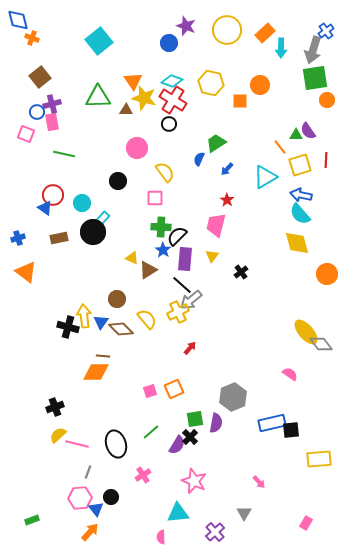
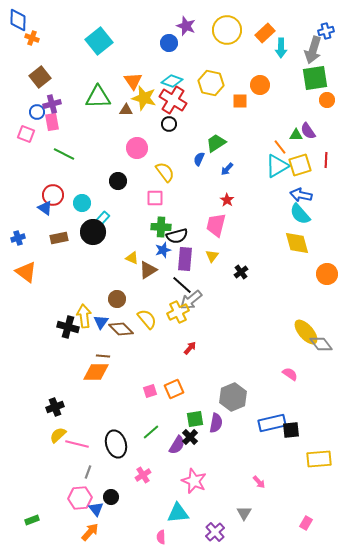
blue diamond at (18, 20): rotated 15 degrees clockwise
blue cross at (326, 31): rotated 21 degrees clockwise
green line at (64, 154): rotated 15 degrees clockwise
cyan triangle at (265, 177): moved 12 px right, 11 px up
black semicircle at (177, 236): rotated 150 degrees counterclockwise
blue star at (163, 250): rotated 21 degrees clockwise
